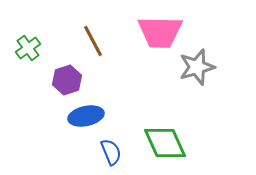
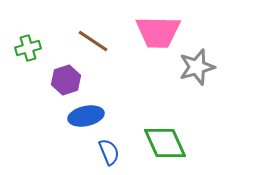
pink trapezoid: moved 2 px left
brown line: rotated 28 degrees counterclockwise
green cross: rotated 20 degrees clockwise
purple hexagon: moved 1 px left
blue semicircle: moved 2 px left
